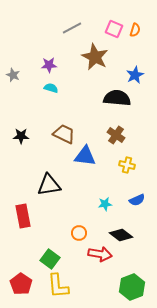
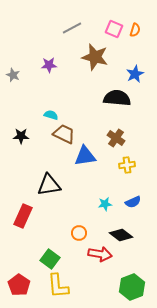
brown star: rotated 12 degrees counterclockwise
blue star: moved 1 px up
cyan semicircle: moved 27 px down
brown cross: moved 3 px down
blue triangle: rotated 15 degrees counterclockwise
yellow cross: rotated 21 degrees counterclockwise
blue semicircle: moved 4 px left, 2 px down
red rectangle: rotated 35 degrees clockwise
red pentagon: moved 2 px left, 1 px down
